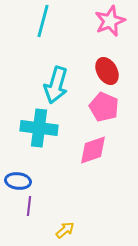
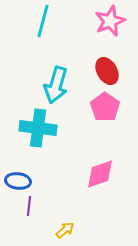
pink pentagon: moved 1 px right; rotated 12 degrees clockwise
cyan cross: moved 1 px left
pink diamond: moved 7 px right, 24 px down
